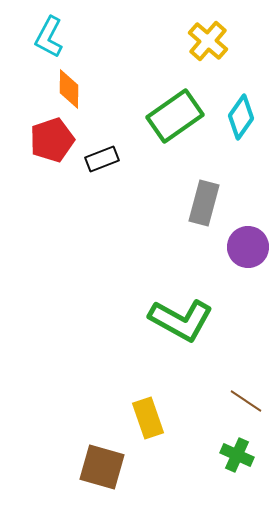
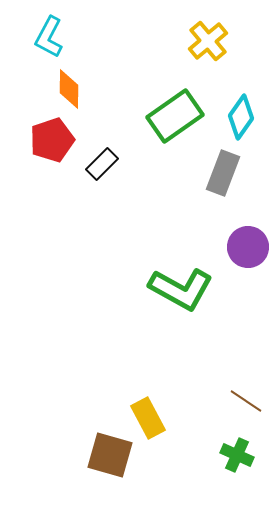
yellow cross: rotated 9 degrees clockwise
black rectangle: moved 5 px down; rotated 24 degrees counterclockwise
gray rectangle: moved 19 px right, 30 px up; rotated 6 degrees clockwise
green L-shape: moved 31 px up
yellow rectangle: rotated 9 degrees counterclockwise
brown square: moved 8 px right, 12 px up
